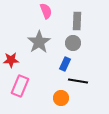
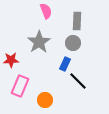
black line: rotated 36 degrees clockwise
orange circle: moved 16 px left, 2 px down
